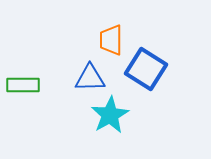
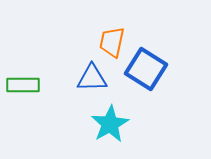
orange trapezoid: moved 1 px right, 2 px down; rotated 12 degrees clockwise
blue triangle: moved 2 px right
cyan star: moved 9 px down
